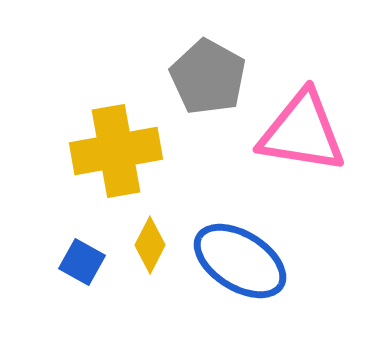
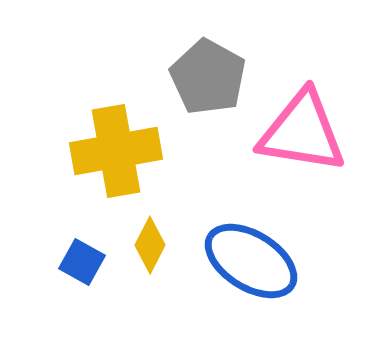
blue ellipse: moved 11 px right
